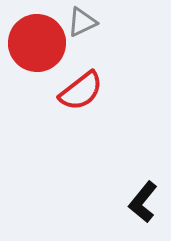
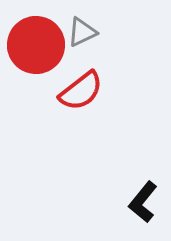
gray triangle: moved 10 px down
red circle: moved 1 px left, 2 px down
